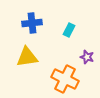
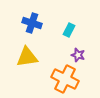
blue cross: rotated 24 degrees clockwise
purple star: moved 9 px left, 2 px up
